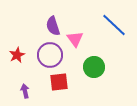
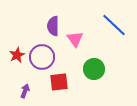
purple semicircle: rotated 18 degrees clockwise
purple circle: moved 8 px left, 2 px down
green circle: moved 2 px down
purple arrow: rotated 32 degrees clockwise
